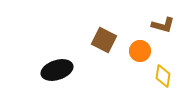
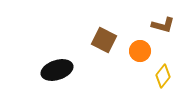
yellow diamond: rotated 30 degrees clockwise
